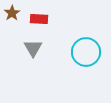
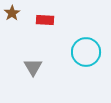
red rectangle: moved 6 px right, 1 px down
gray triangle: moved 19 px down
